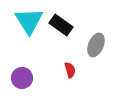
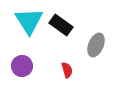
red semicircle: moved 3 px left
purple circle: moved 12 px up
